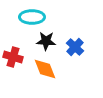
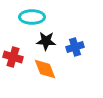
blue cross: rotated 30 degrees clockwise
